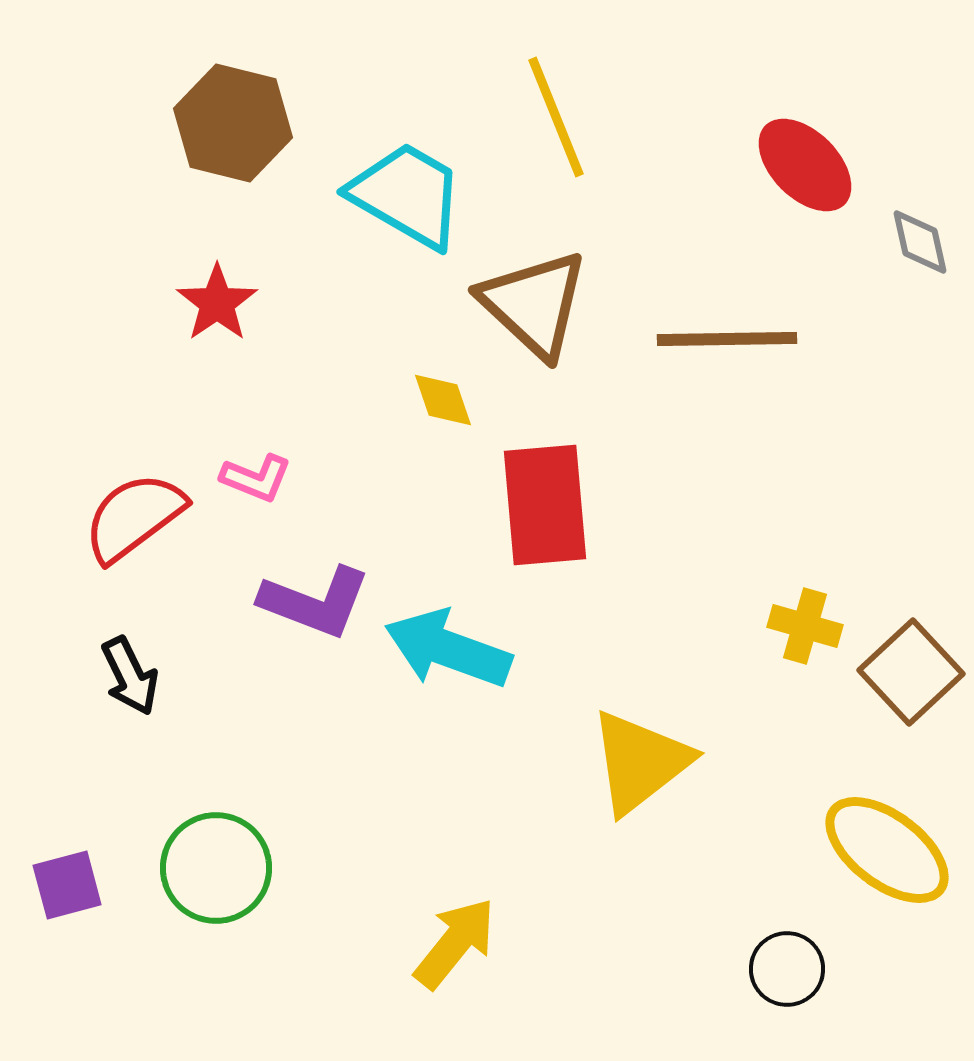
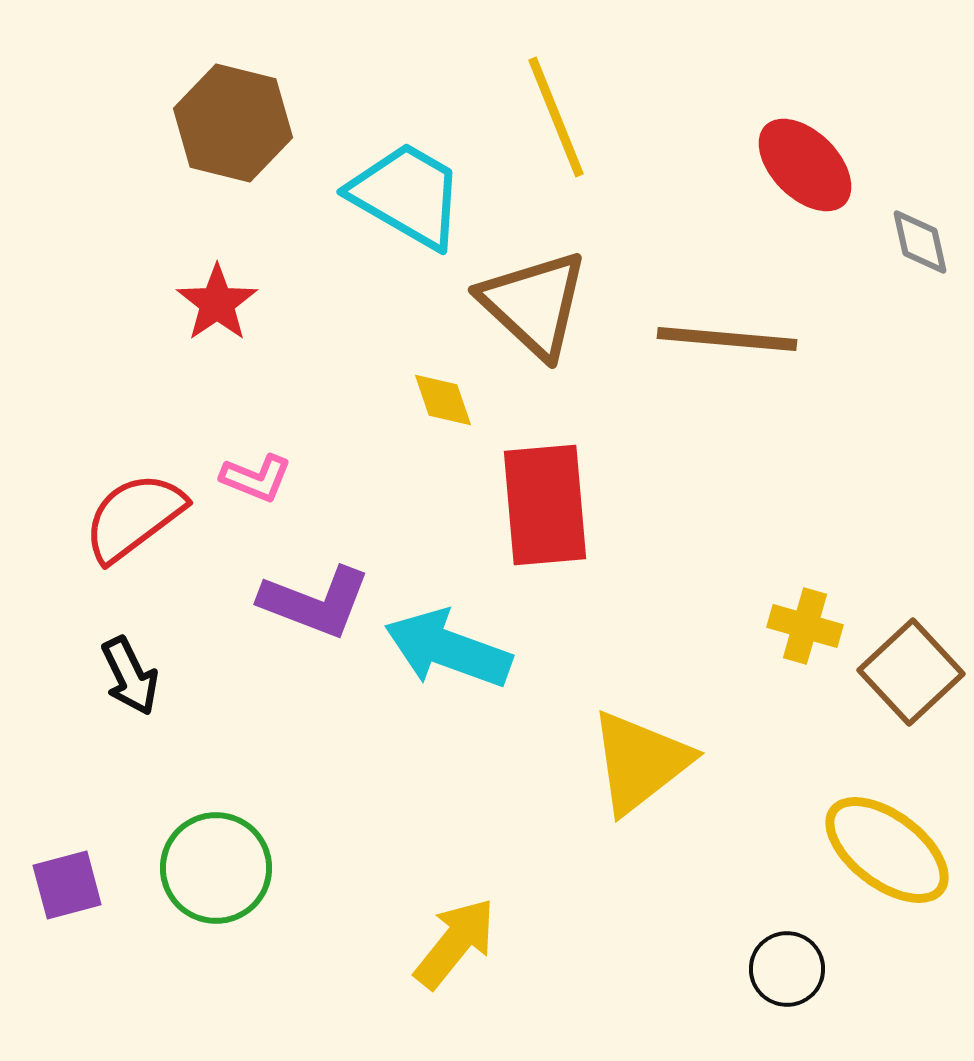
brown line: rotated 6 degrees clockwise
